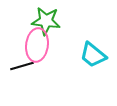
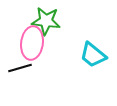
pink ellipse: moved 5 px left, 2 px up
black line: moved 2 px left, 2 px down
